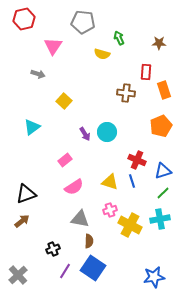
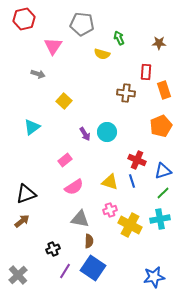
gray pentagon: moved 1 px left, 2 px down
